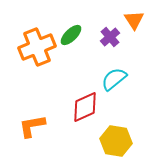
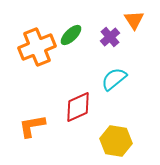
red diamond: moved 7 px left
